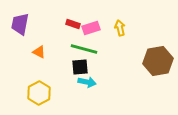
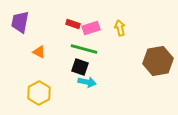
purple trapezoid: moved 2 px up
black square: rotated 24 degrees clockwise
